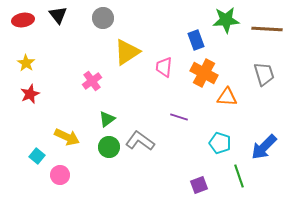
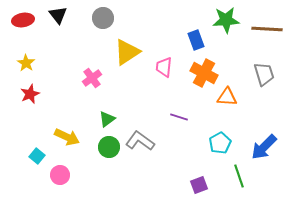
pink cross: moved 3 px up
cyan pentagon: rotated 25 degrees clockwise
